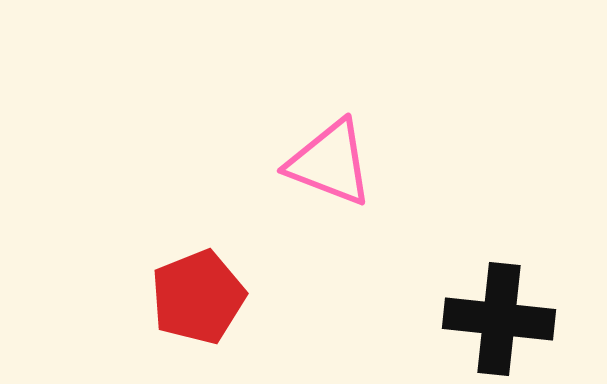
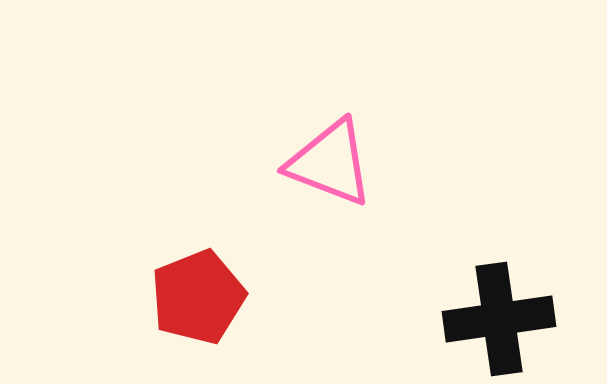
black cross: rotated 14 degrees counterclockwise
